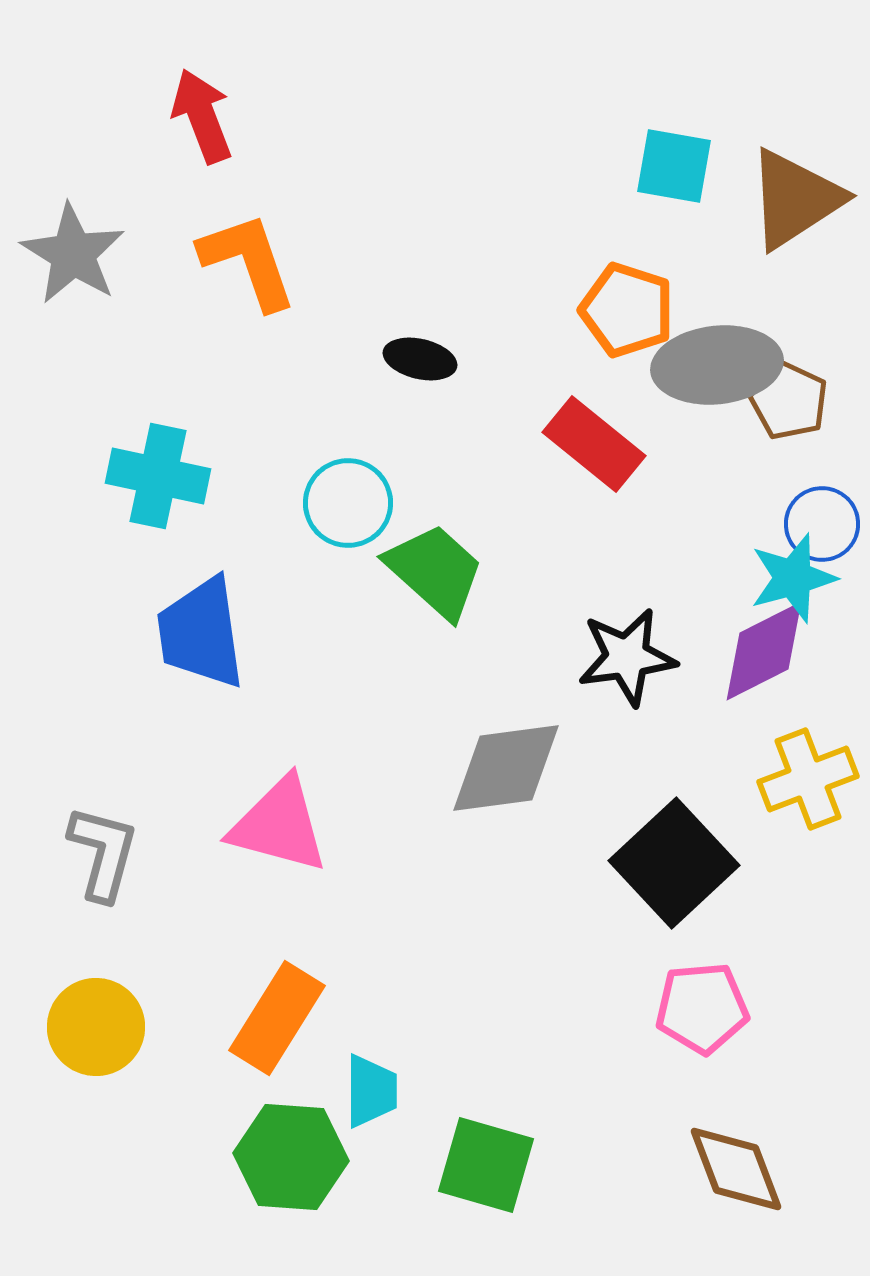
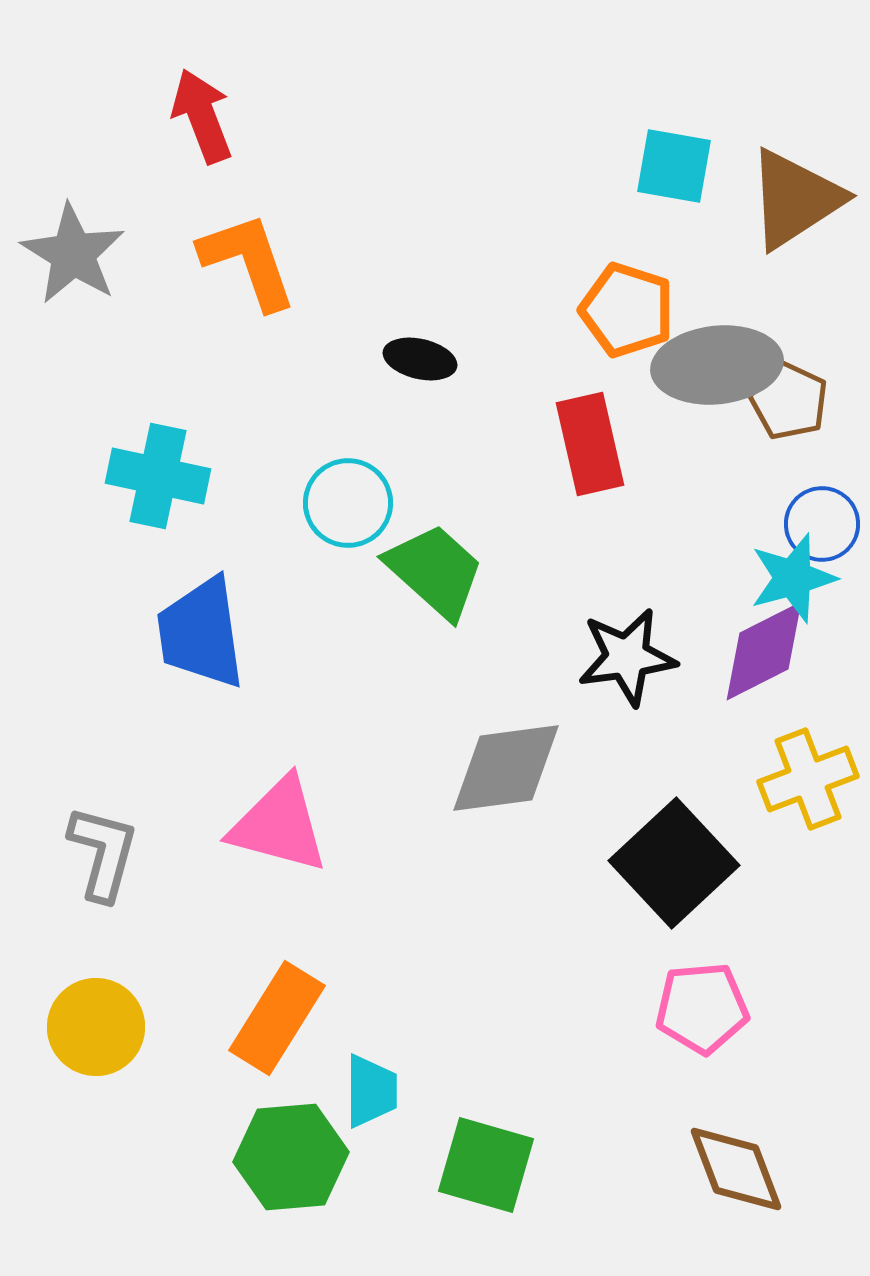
red rectangle: moved 4 px left; rotated 38 degrees clockwise
green hexagon: rotated 9 degrees counterclockwise
